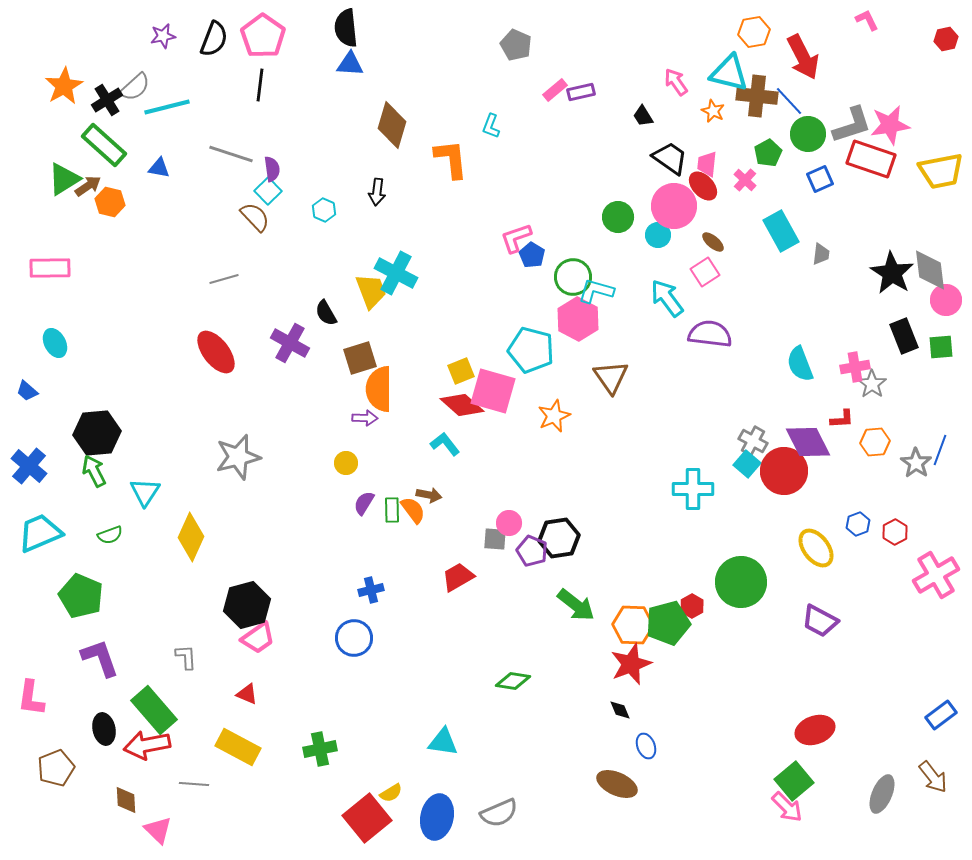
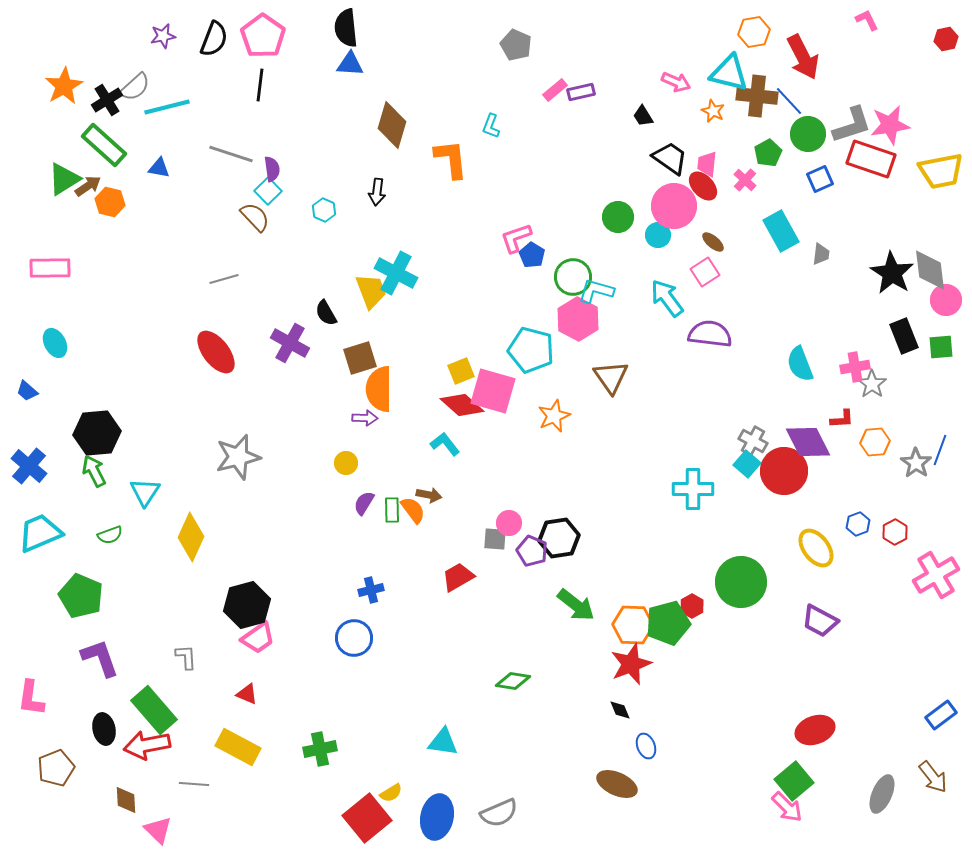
pink arrow at (676, 82): rotated 148 degrees clockwise
